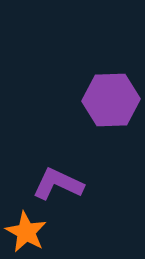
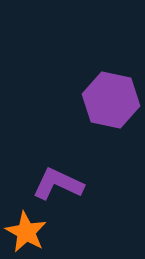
purple hexagon: rotated 14 degrees clockwise
